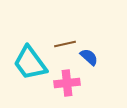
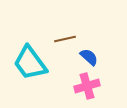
brown line: moved 5 px up
pink cross: moved 20 px right, 3 px down; rotated 10 degrees counterclockwise
